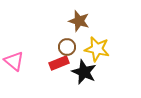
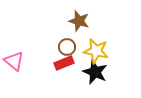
yellow star: moved 1 px left, 2 px down
red rectangle: moved 5 px right
black star: moved 11 px right
